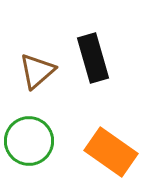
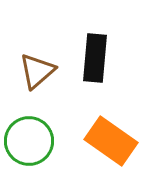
black rectangle: moved 2 px right; rotated 21 degrees clockwise
orange rectangle: moved 11 px up
